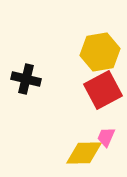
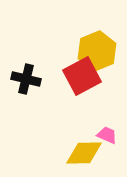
yellow hexagon: moved 3 px left, 1 px up; rotated 12 degrees counterclockwise
red square: moved 21 px left, 14 px up
pink trapezoid: moved 1 px right, 2 px up; rotated 90 degrees clockwise
